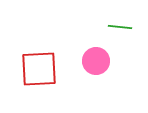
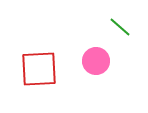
green line: rotated 35 degrees clockwise
